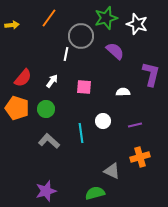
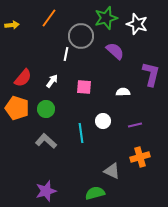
gray L-shape: moved 3 px left
